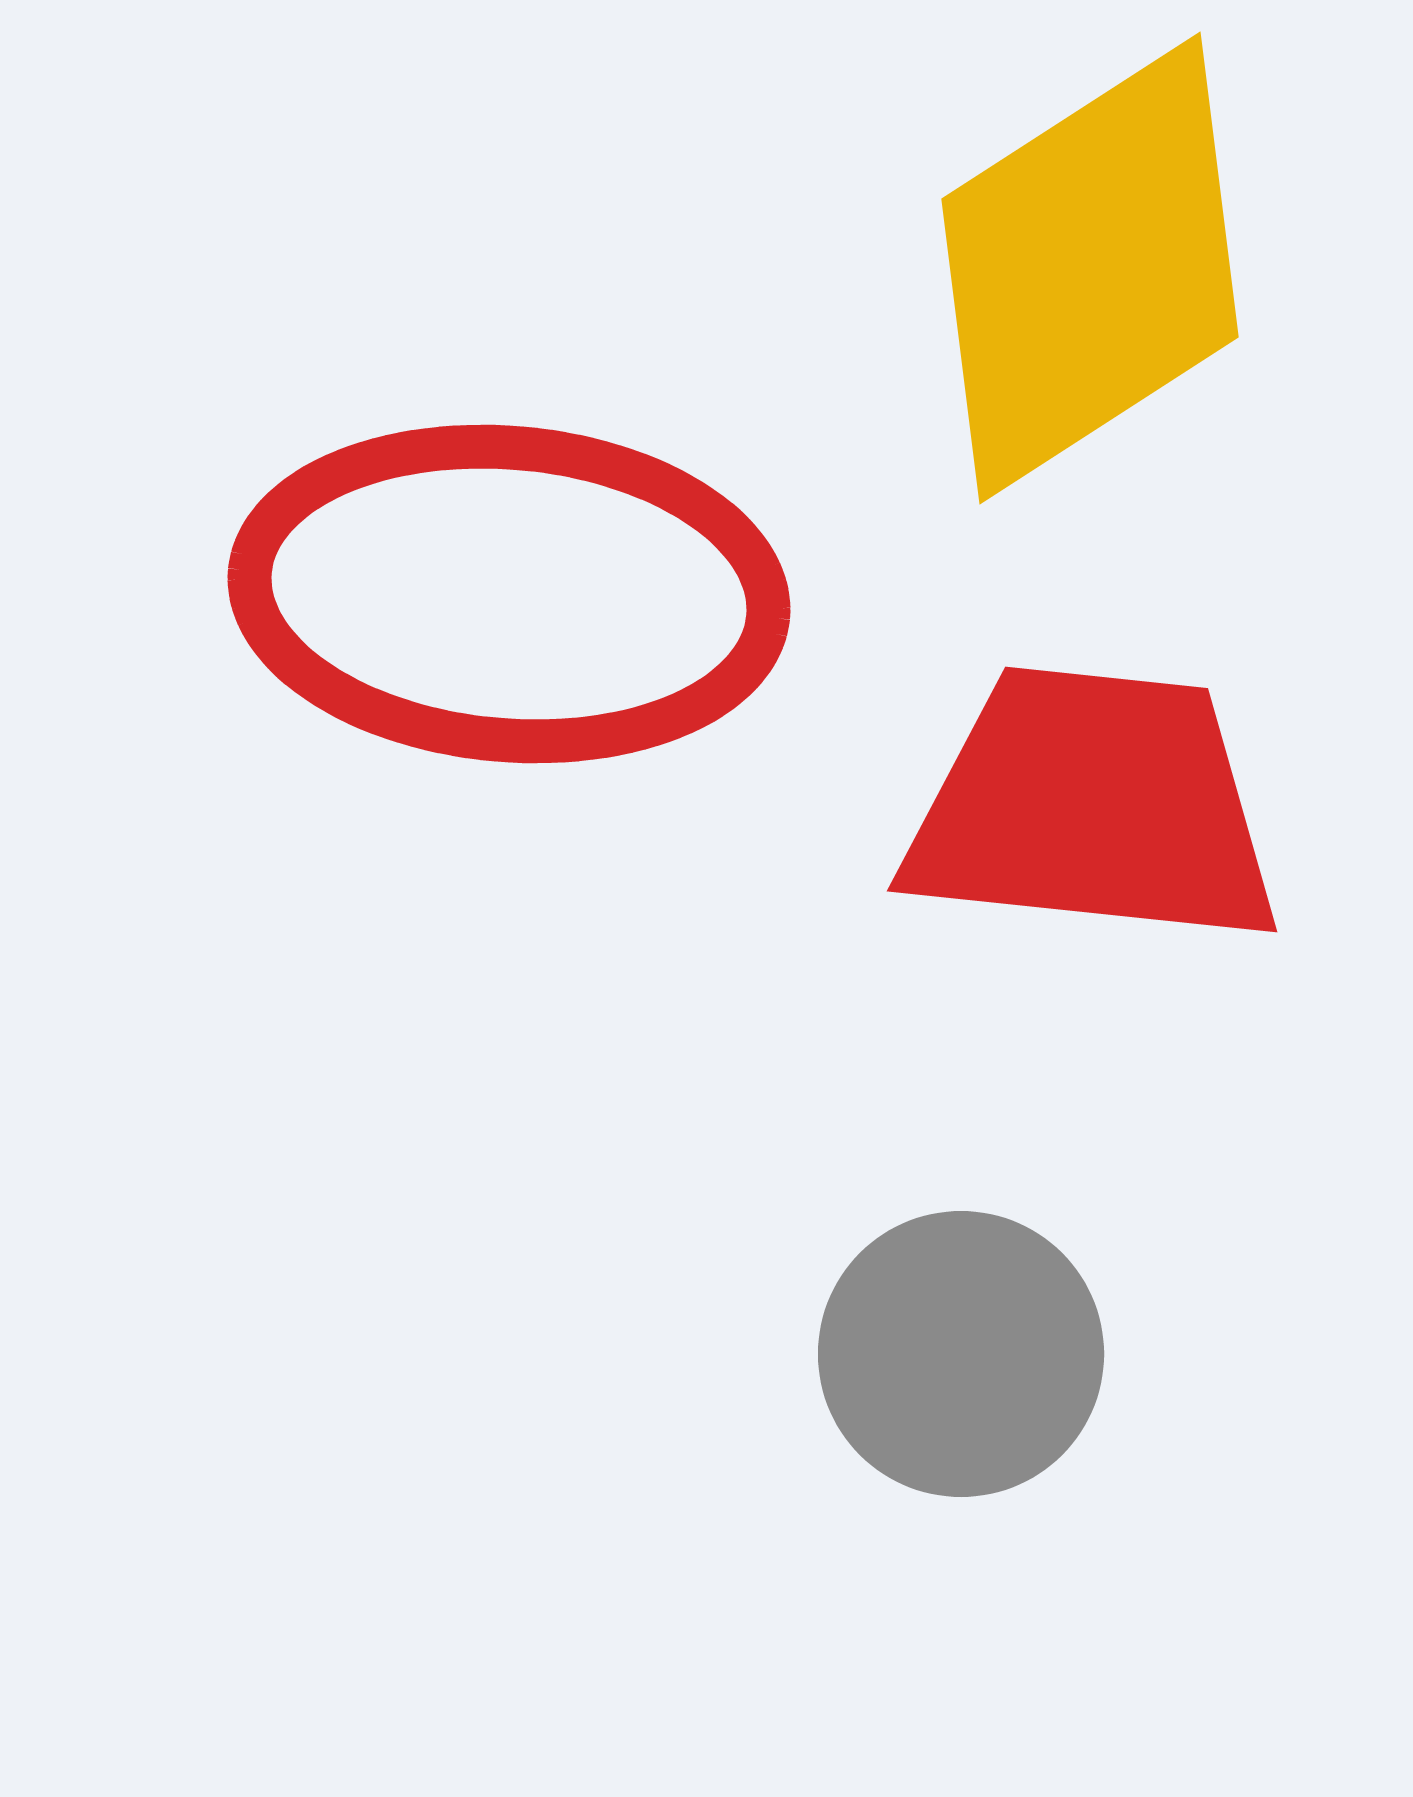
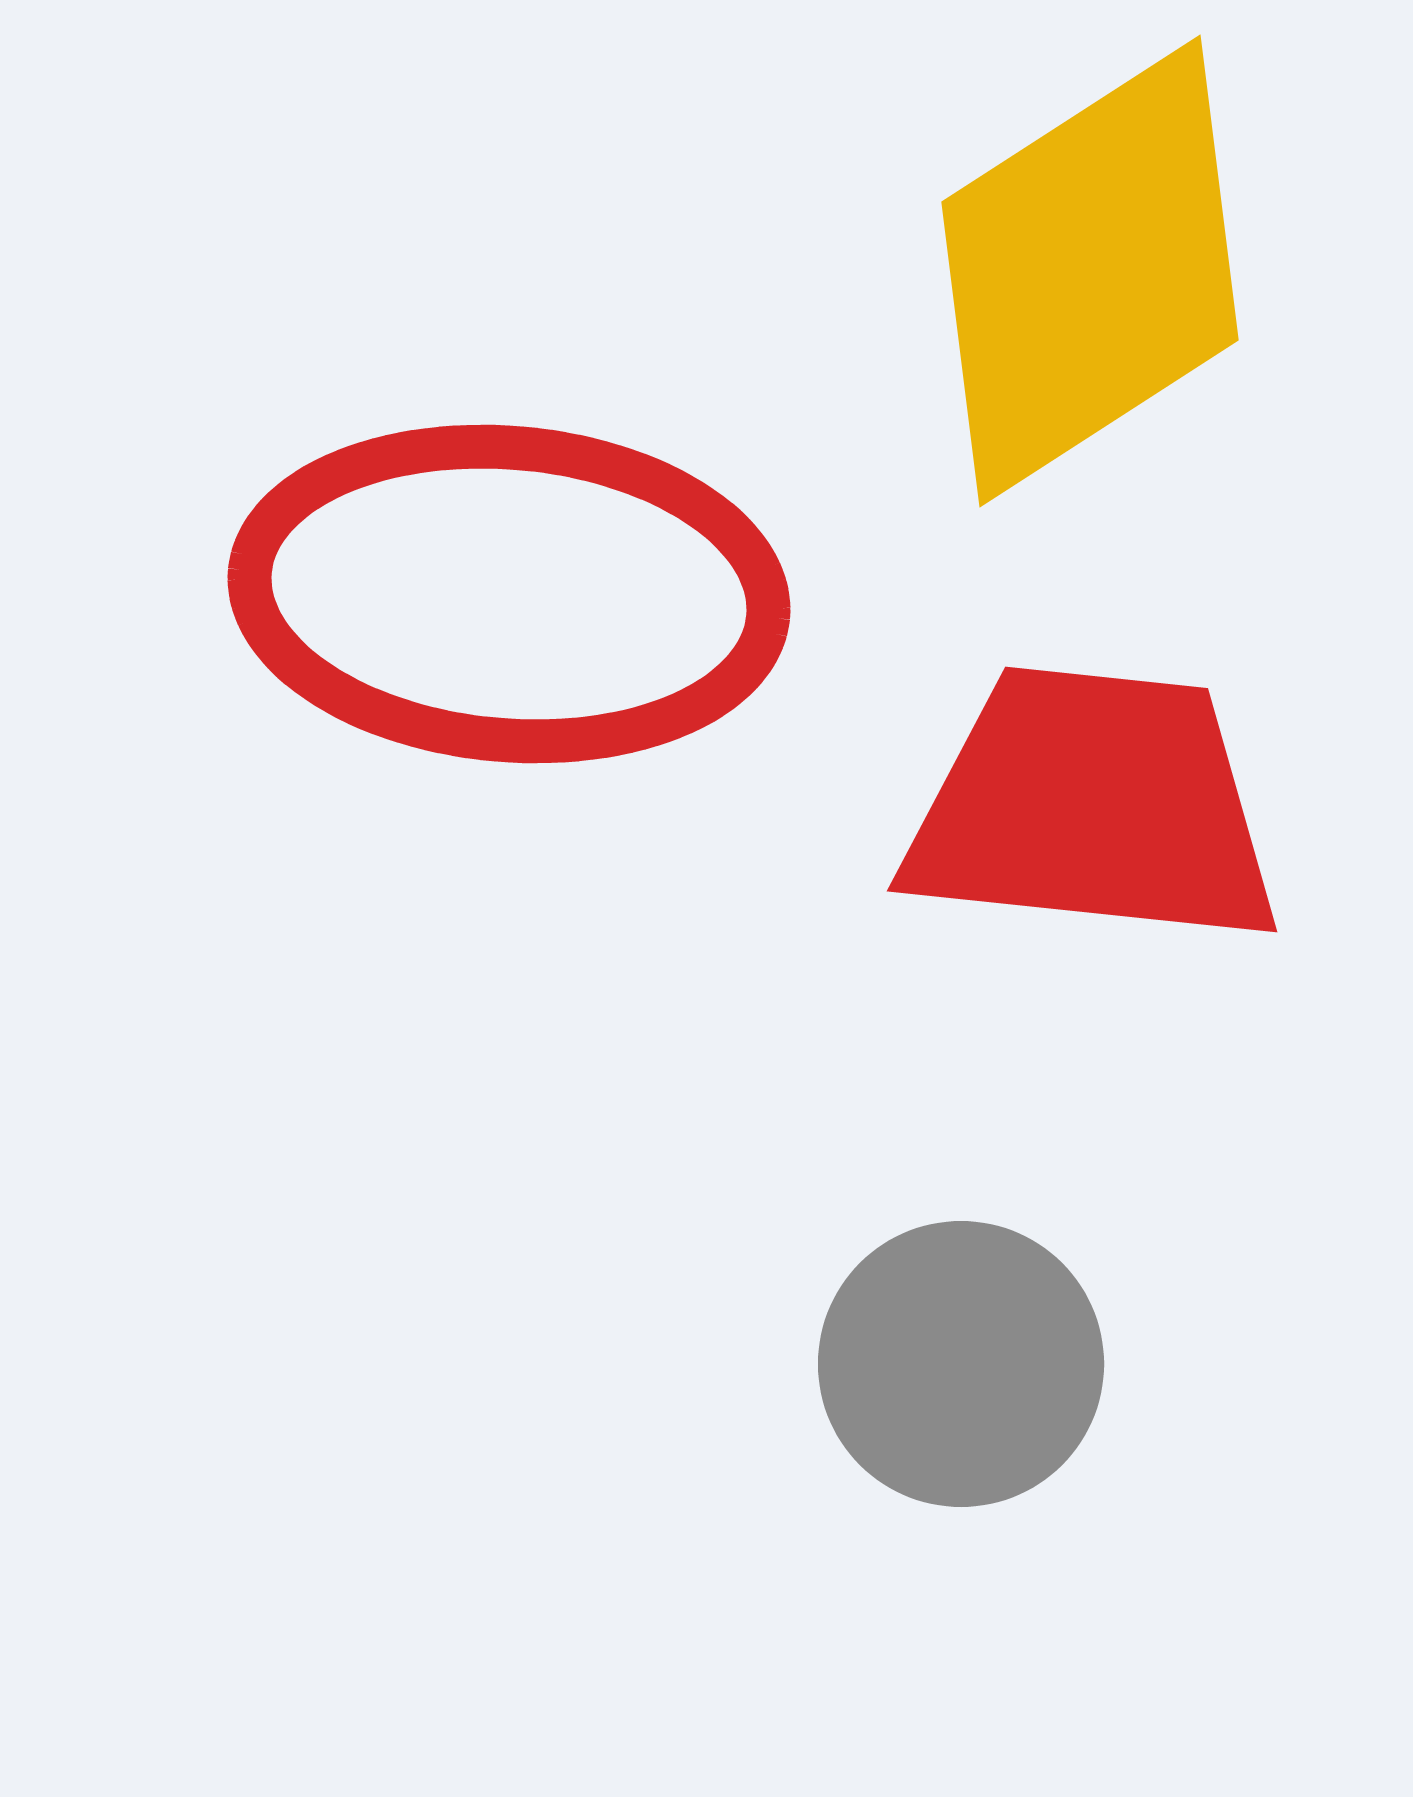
yellow diamond: moved 3 px down
gray circle: moved 10 px down
